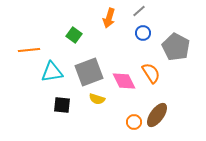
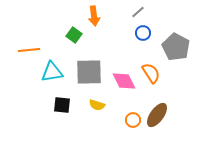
gray line: moved 1 px left, 1 px down
orange arrow: moved 15 px left, 2 px up; rotated 24 degrees counterclockwise
gray square: rotated 20 degrees clockwise
yellow semicircle: moved 6 px down
orange circle: moved 1 px left, 2 px up
